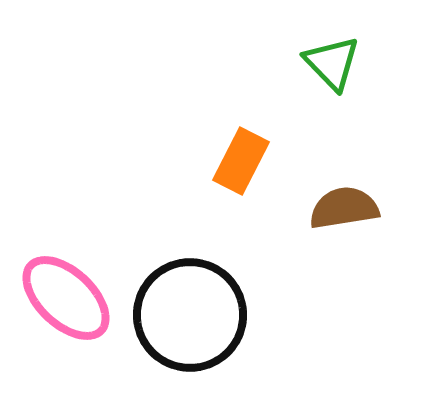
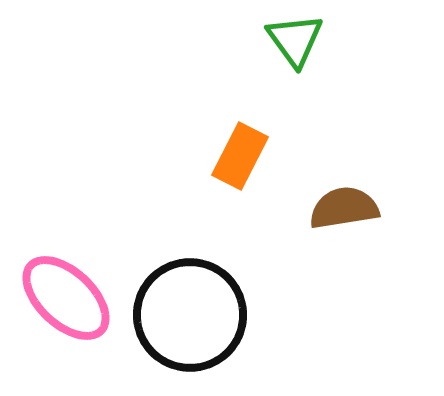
green triangle: moved 37 px left, 23 px up; rotated 8 degrees clockwise
orange rectangle: moved 1 px left, 5 px up
